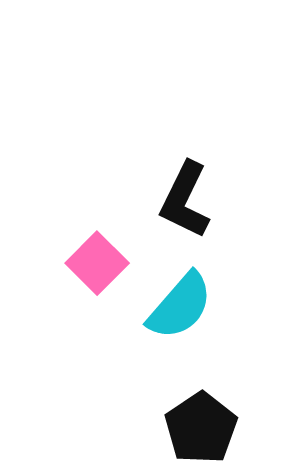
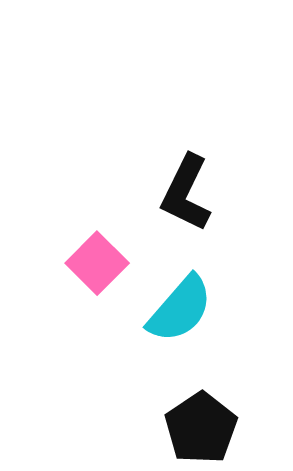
black L-shape: moved 1 px right, 7 px up
cyan semicircle: moved 3 px down
